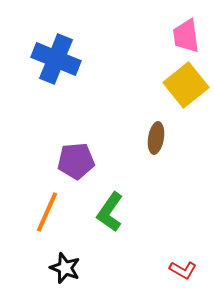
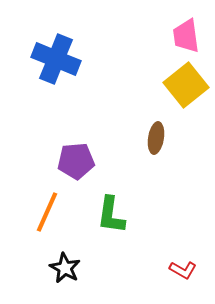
green L-shape: moved 1 px right, 3 px down; rotated 27 degrees counterclockwise
black star: rotated 8 degrees clockwise
